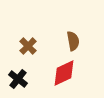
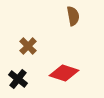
brown semicircle: moved 25 px up
red diamond: rotated 44 degrees clockwise
